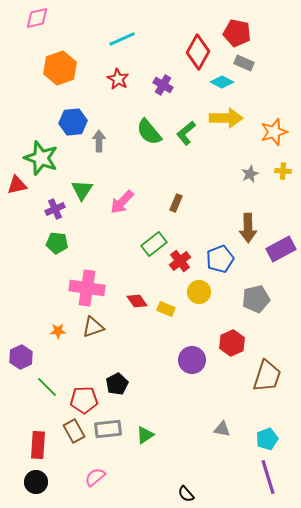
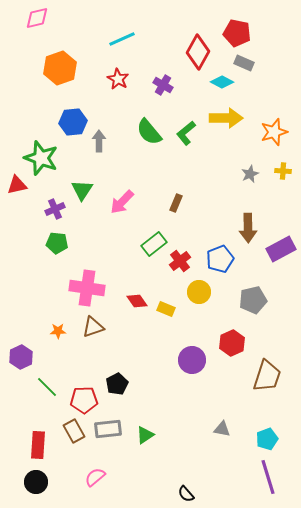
gray pentagon at (256, 299): moved 3 px left, 1 px down
